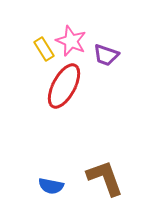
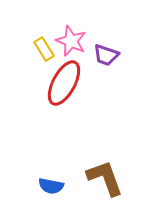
red ellipse: moved 3 px up
